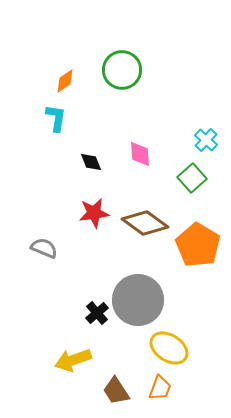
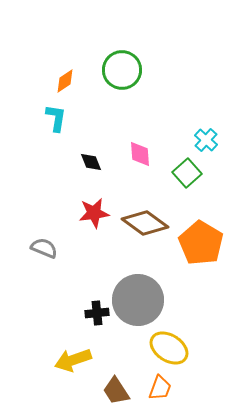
green square: moved 5 px left, 5 px up
orange pentagon: moved 3 px right, 2 px up
black cross: rotated 35 degrees clockwise
